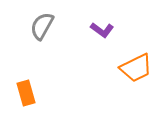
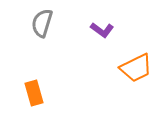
gray semicircle: moved 3 px up; rotated 12 degrees counterclockwise
orange rectangle: moved 8 px right
